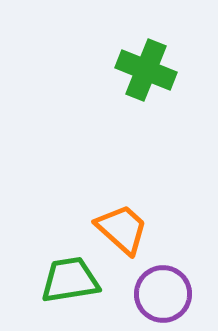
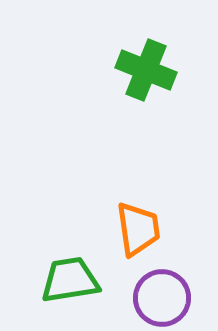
orange trapezoid: moved 16 px right; rotated 40 degrees clockwise
purple circle: moved 1 px left, 4 px down
